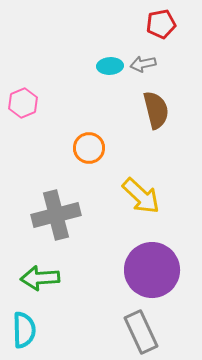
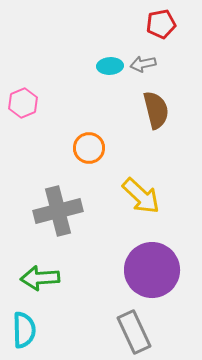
gray cross: moved 2 px right, 4 px up
gray rectangle: moved 7 px left
